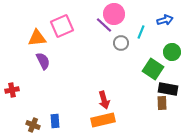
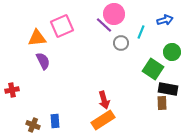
orange rectangle: rotated 20 degrees counterclockwise
